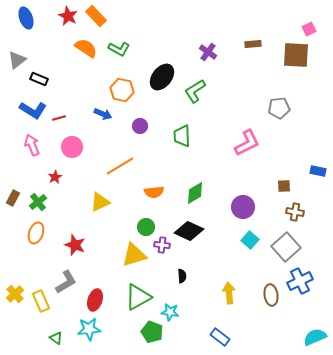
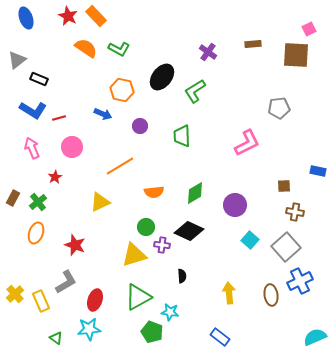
pink arrow at (32, 145): moved 3 px down
purple circle at (243, 207): moved 8 px left, 2 px up
